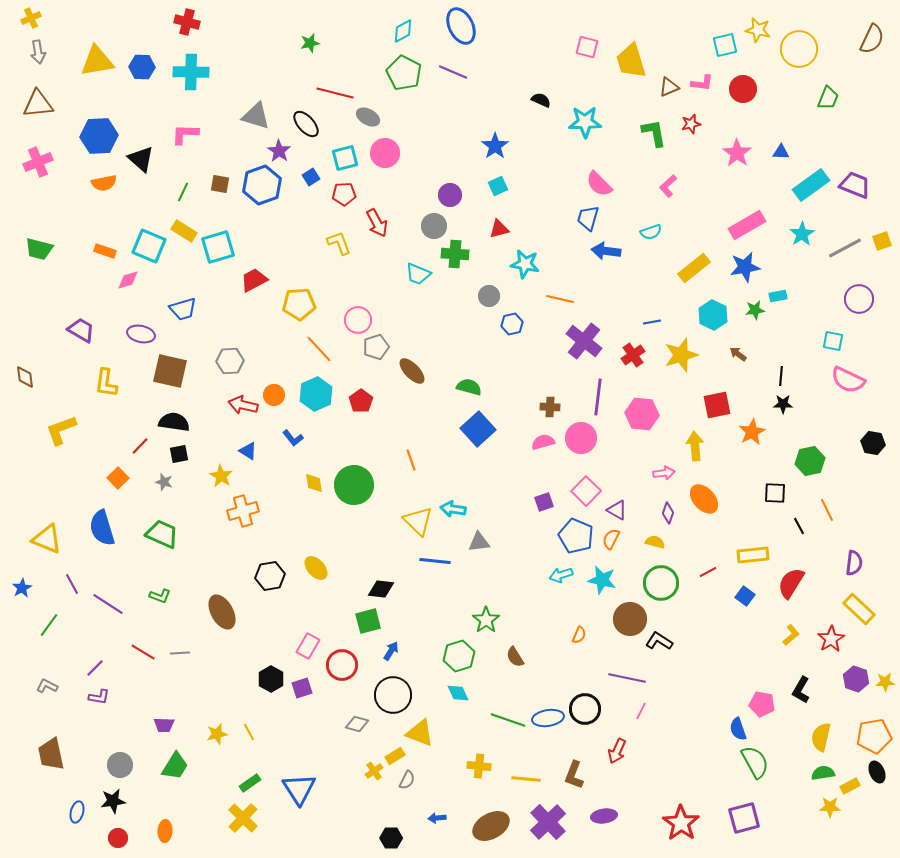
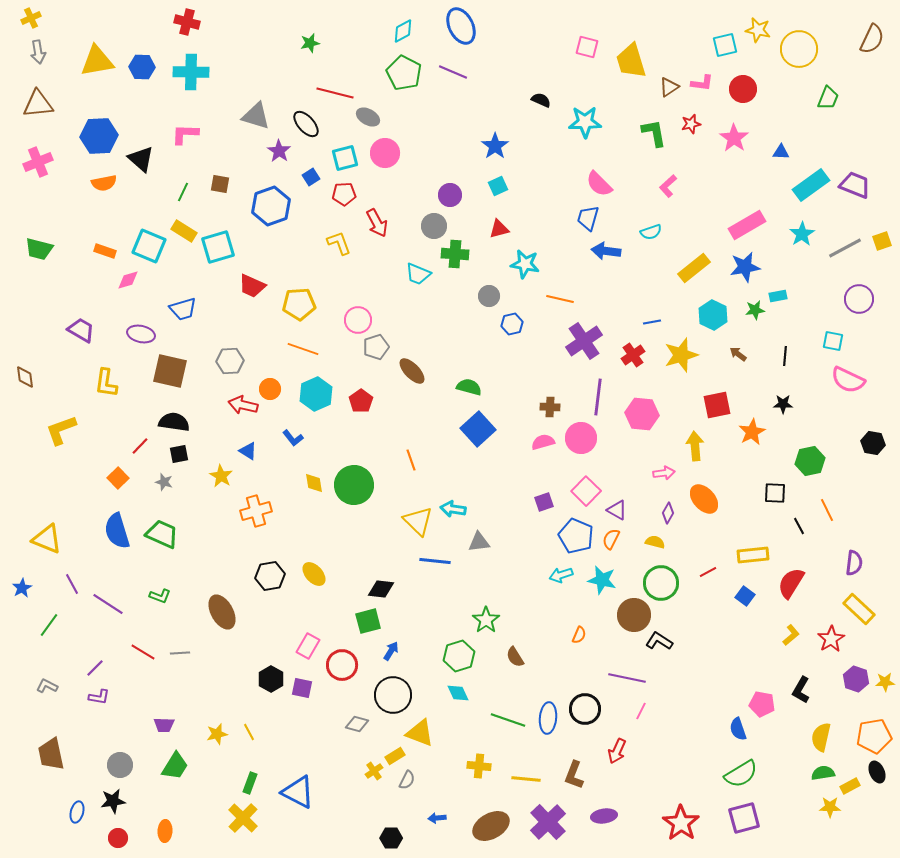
brown triangle at (669, 87): rotated 10 degrees counterclockwise
pink star at (737, 153): moved 3 px left, 15 px up
blue hexagon at (262, 185): moved 9 px right, 21 px down
red trapezoid at (254, 280): moved 2 px left, 6 px down; rotated 128 degrees counterclockwise
purple cross at (584, 341): rotated 18 degrees clockwise
orange line at (319, 349): moved 16 px left; rotated 28 degrees counterclockwise
black line at (781, 376): moved 4 px right, 20 px up
orange circle at (274, 395): moved 4 px left, 6 px up
orange cross at (243, 511): moved 13 px right
purple diamond at (668, 513): rotated 10 degrees clockwise
blue semicircle at (102, 528): moved 15 px right, 3 px down
yellow ellipse at (316, 568): moved 2 px left, 6 px down
brown circle at (630, 619): moved 4 px right, 4 px up
purple square at (302, 688): rotated 30 degrees clockwise
blue ellipse at (548, 718): rotated 76 degrees counterclockwise
green semicircle at (755, 762): moved 14 px left, 12 px down; rotated 88 degrees clockwise
green rectangle at (250, 783): rotated 35 degrees counterclockwise
blue triangle at (299, 789): moved 1 px left, 3 px down; rotated 30 degrees counterclockwise
